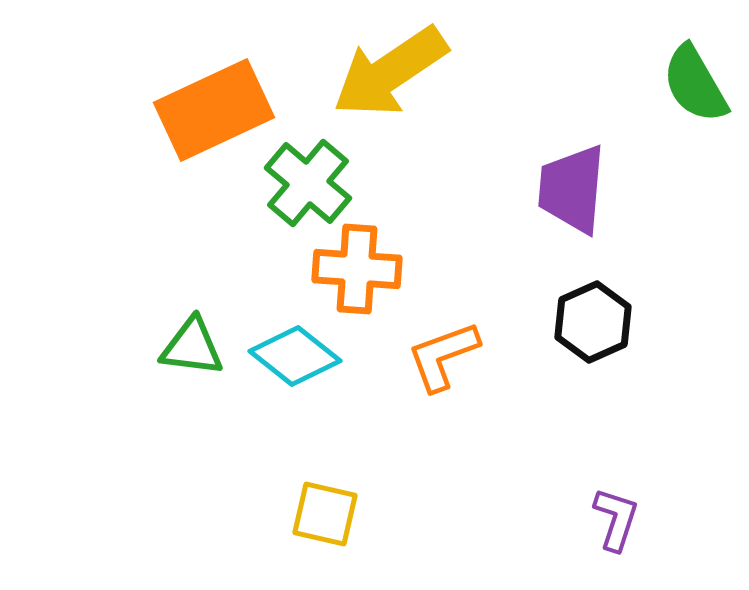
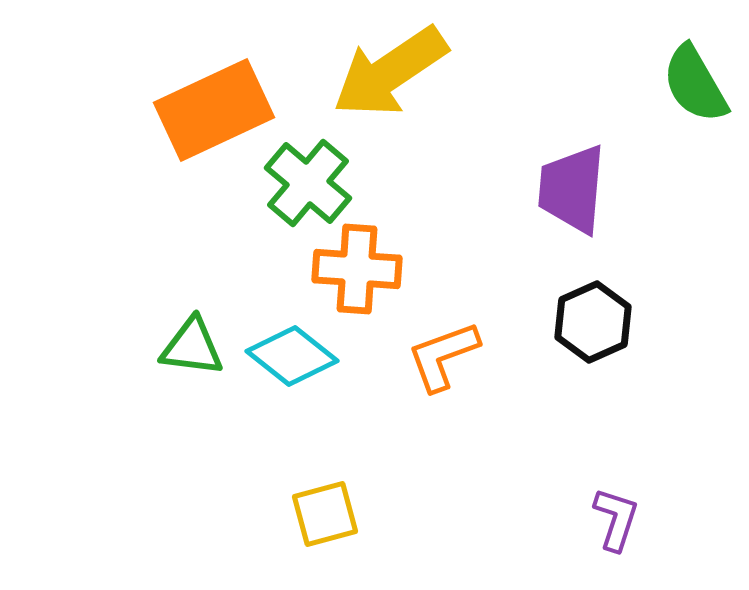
cyan diamond: moved 3 px left
yellow square: rotated 28 degrees counterclockwise
